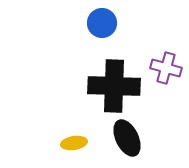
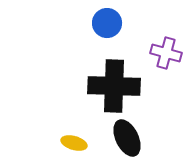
blue circle: moved 5 px right
purple cross: moved 15 px up
yellow ellipse: rotated 25 degrees clockwise
